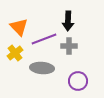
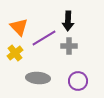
purple line: moved 1 px up; rotated 10 degrees counterclockwise
gray ellipse: moved 4 px left, 10 px down
